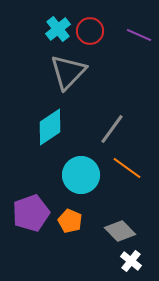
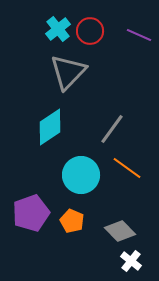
orange pentagon: moved 2 px right
